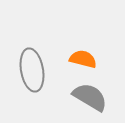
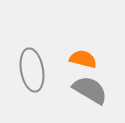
gray semicircle: moved 7 px up
